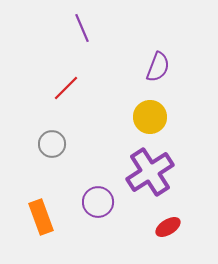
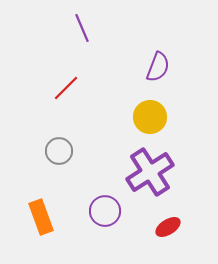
gray circle: moved 7 px right, 7 px down
purple circle: moved 7 px right, 9 px down
